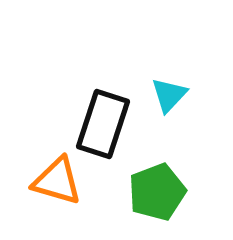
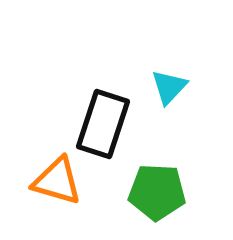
cyan triangle: moved 8 px up
green pentagon: rotated 24 degrees clockwise
